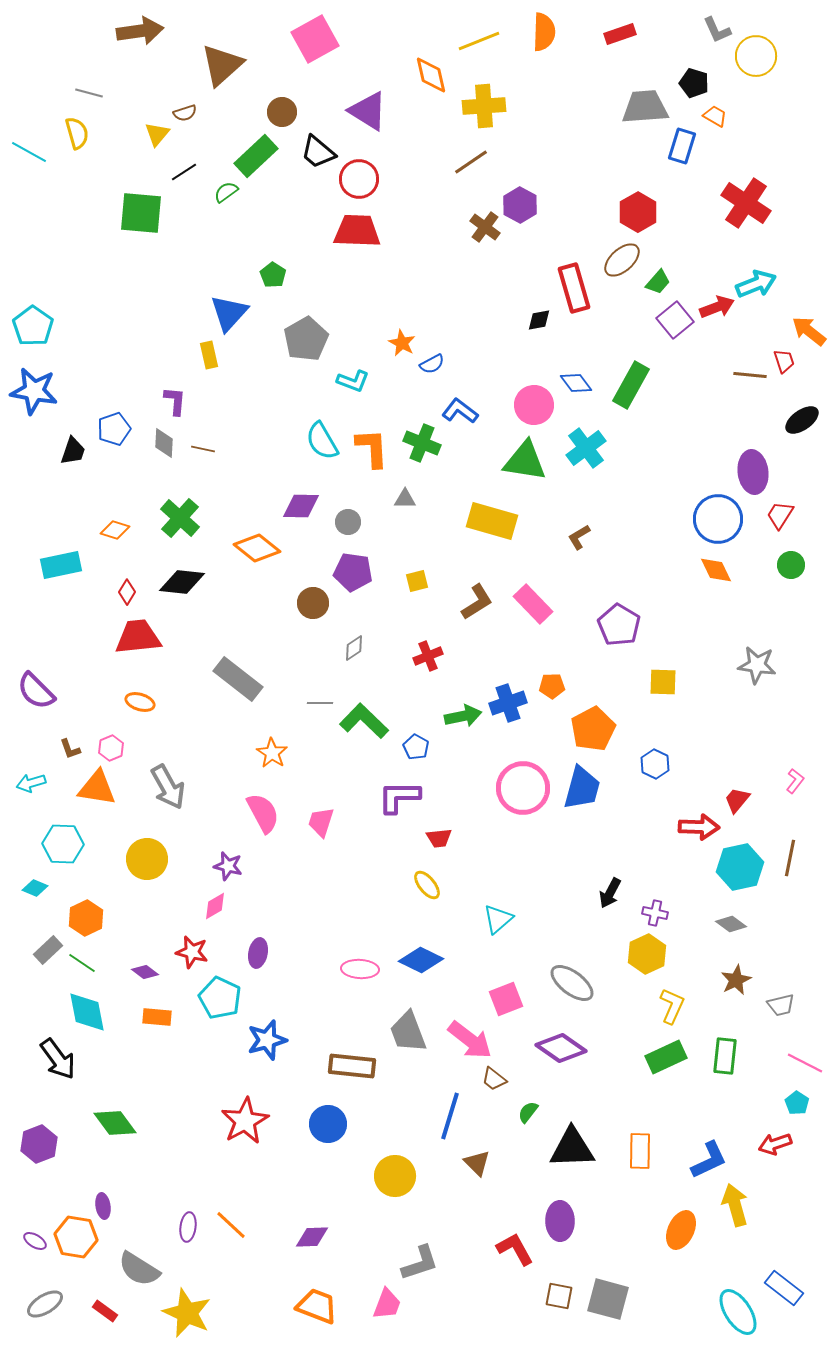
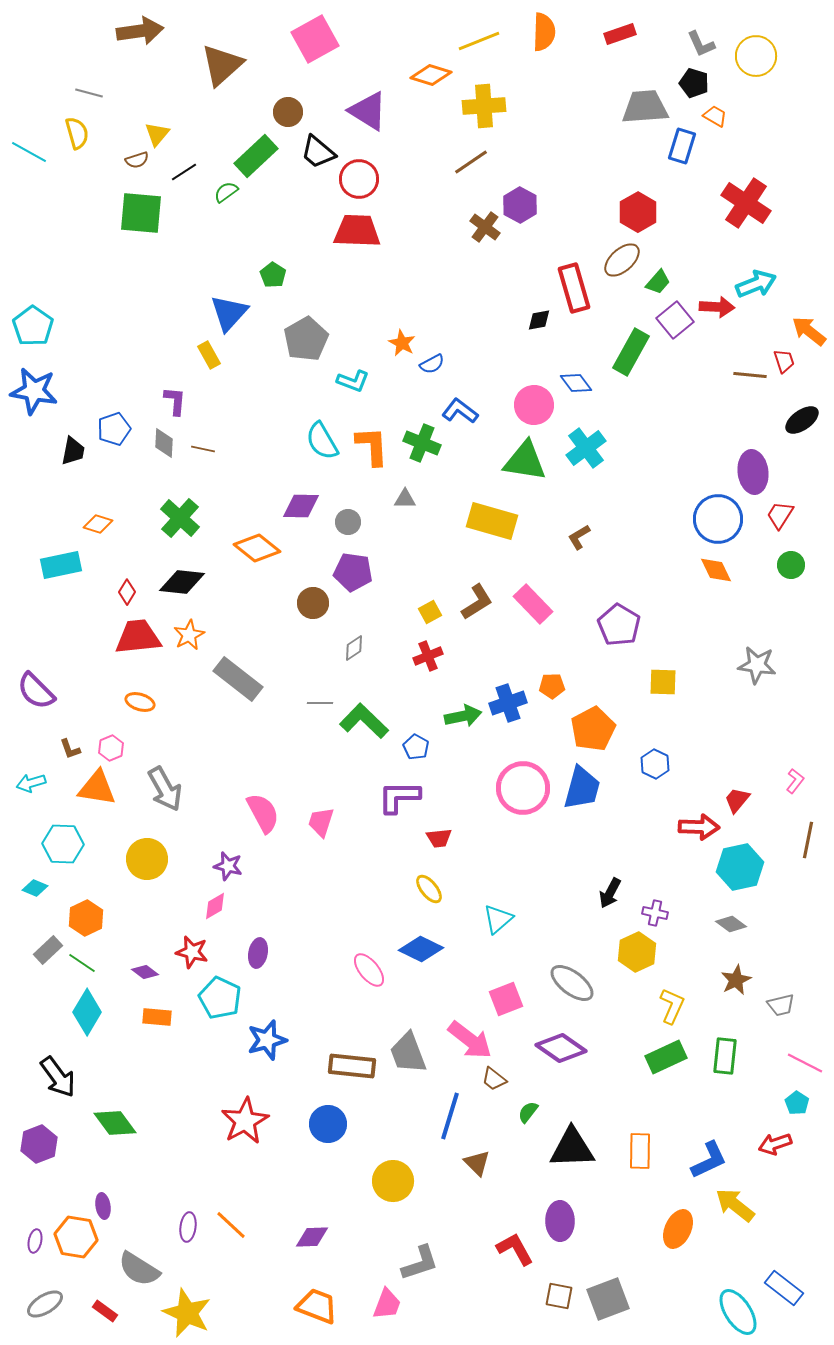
gray L-shape at (717, 30): moved 16 px left, 14 px down
orange diamond at (431, 75): rotated 60 degrees counterclockwise
brown circle at (282, 112): moved 6 px right
brown semicircle at (185, 113): moved 48 px left, 47 px down
red arrow at (717, 307): rotated 24 degrees clockwise
yellow rectangle at (209, 355): rotated 16 degrees counterclockwise
green rectangle at (631, 385): moved 33 px up
orange L-shape at (372, 448): moved 2 px up
black trapezoid at (73, 451): rotated 8 degrees counterclockwise
orange diamond at (115, 530): moved 17 px left, 6 px up
yellow square at (417, 581): moved 13 px right, 31 px down; rotated 15 degrees counterclockwise
orange star at (272, 753): moved 83 px left, 118 px up; rotated 12 degrees clockwise
gray arrow at (168, 787): moved 3 px left, 2 px down
brown line at (790, 858): moved 18 px right, 18 px up
yellow ellipse at (427, 885): moved 2 px right, 4 px down
yellow hexagon at (647, 954): moved 10 px left, 2 px up
blue diamond at (421, 960): moved 11 px up
pink ellipse at (360, 969): moved 9 px right, 1 px down; rotated 48 degrees clockwise
cyan diamond at (87, 1012): rotated 42 degrees clockwise
gray trapezoid at (408, 1032): moved 21 px down
black arrow at (58, 1059): moved 18 px down
yellow circle at (395, 1176): moved 2 px left, 5 px down
yellow arrow at (735, 1205): rotated 36 degrees counterclockwise
orange ellipse at (681, 1230): moved 3 px left, 1 px up
purple ellipse at (35, 1241): rotated 70 degrees clockwise
gray square at (608, 1299): rotated 36 degrees counterclockwise
